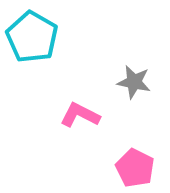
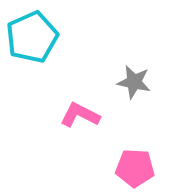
cyan pentagon: rotated 18 degrees clockwise
pink pentagon: rotated 24 degrees counterclockwise
